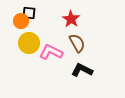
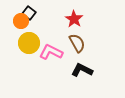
black square: rotated 32 degrees clockwise
red star: moved 3 px right
